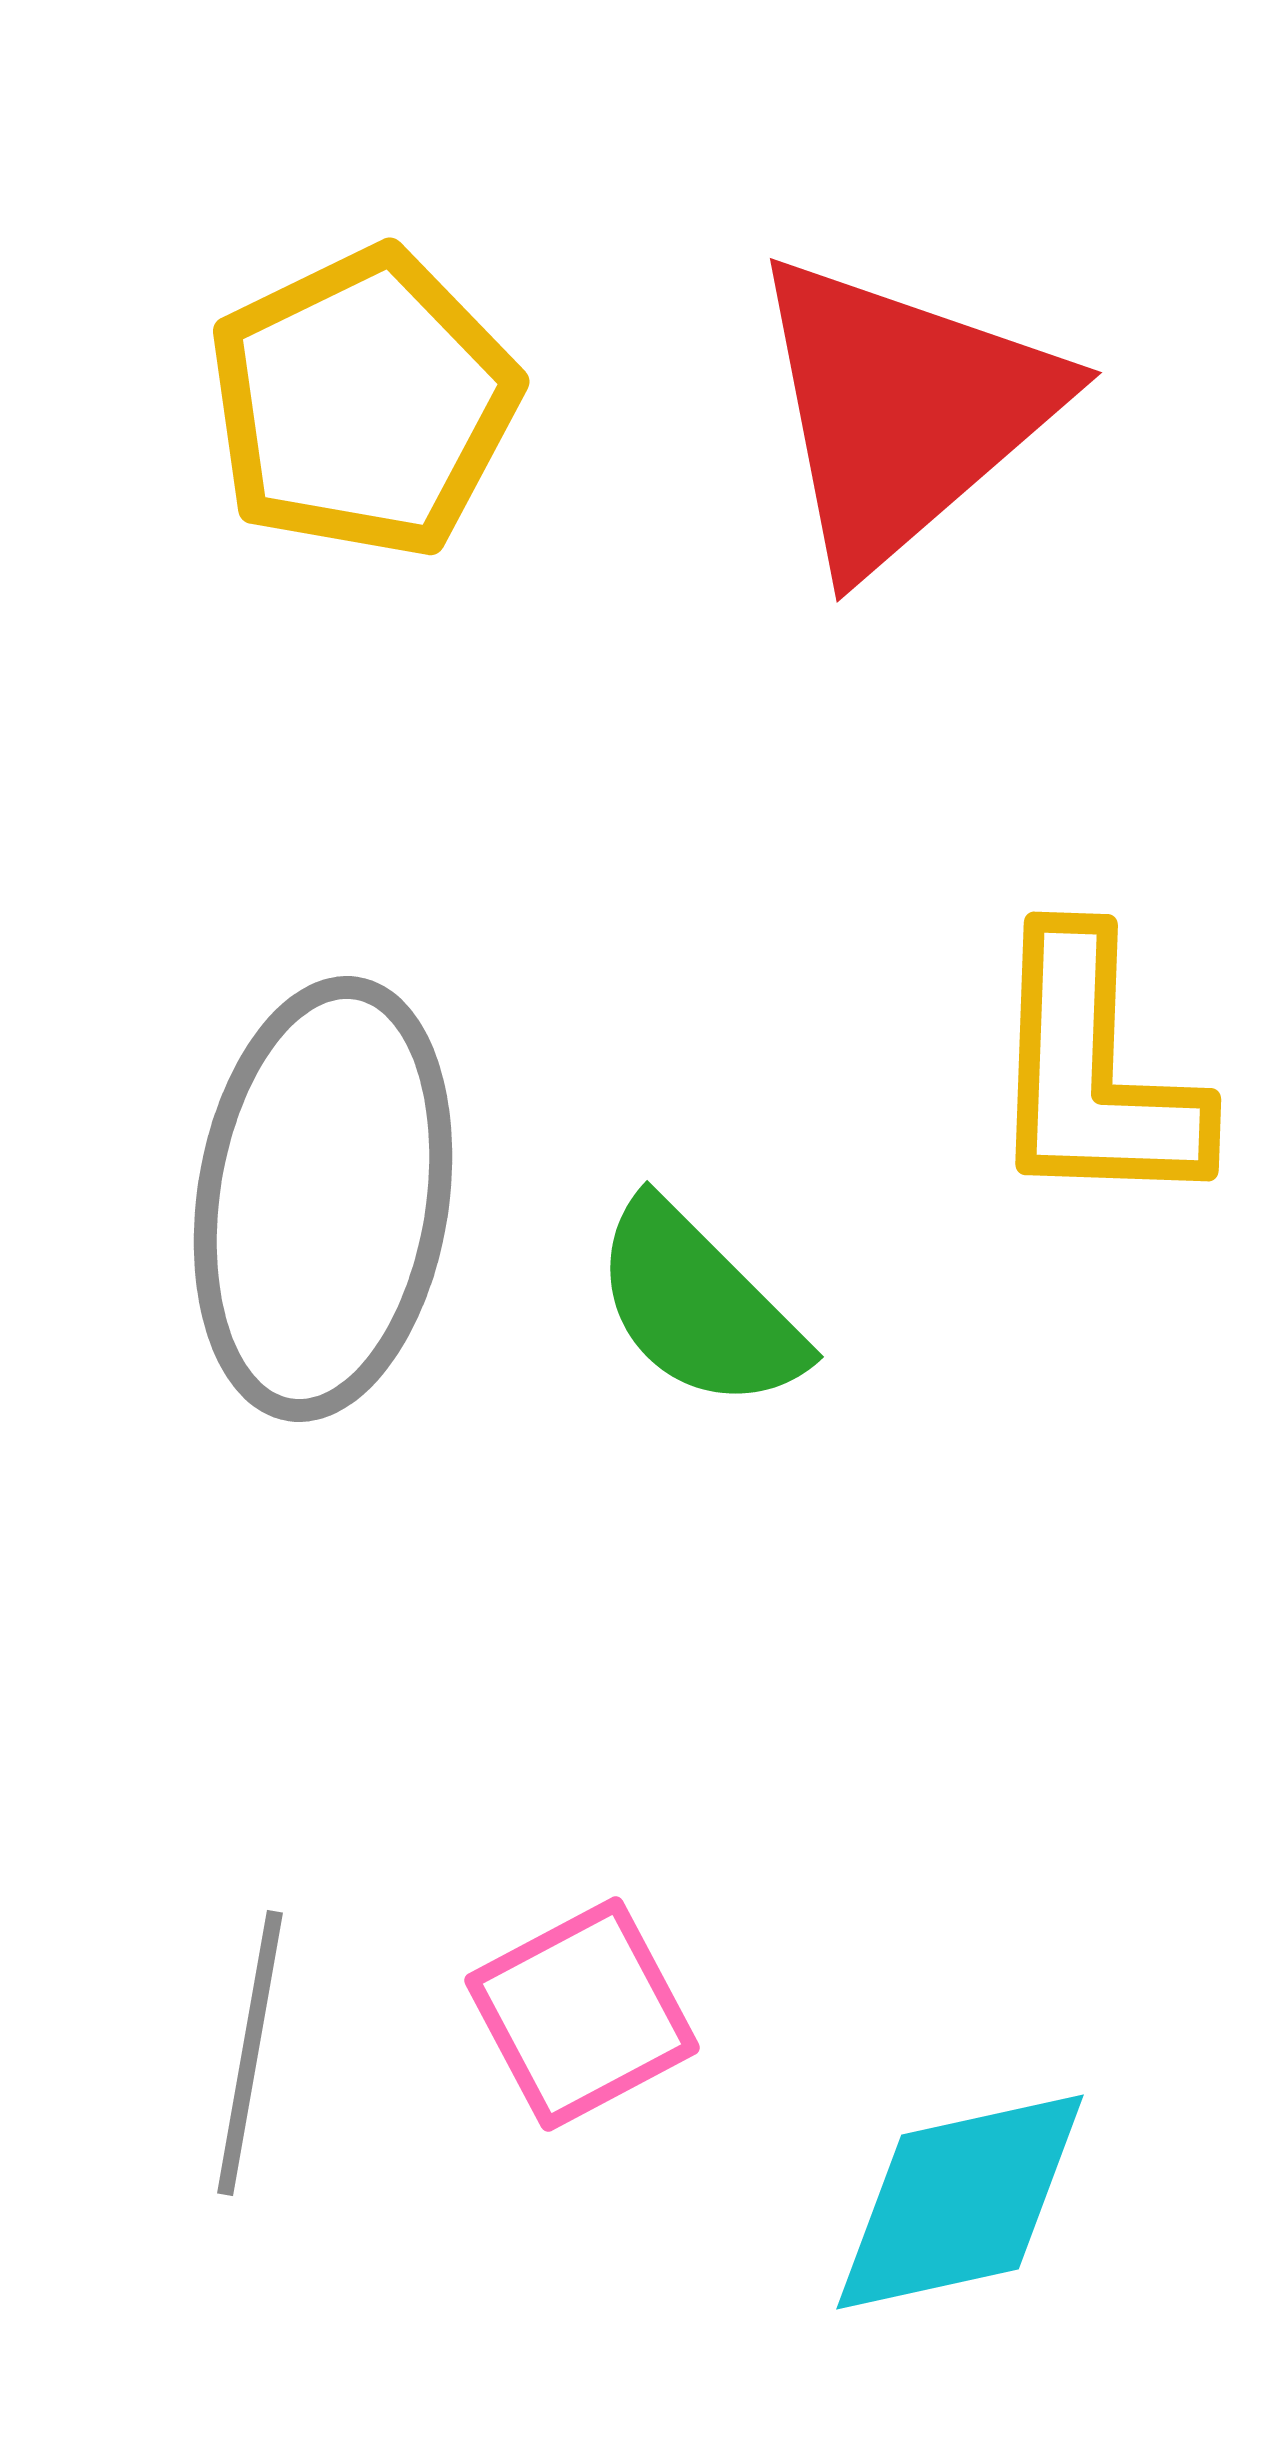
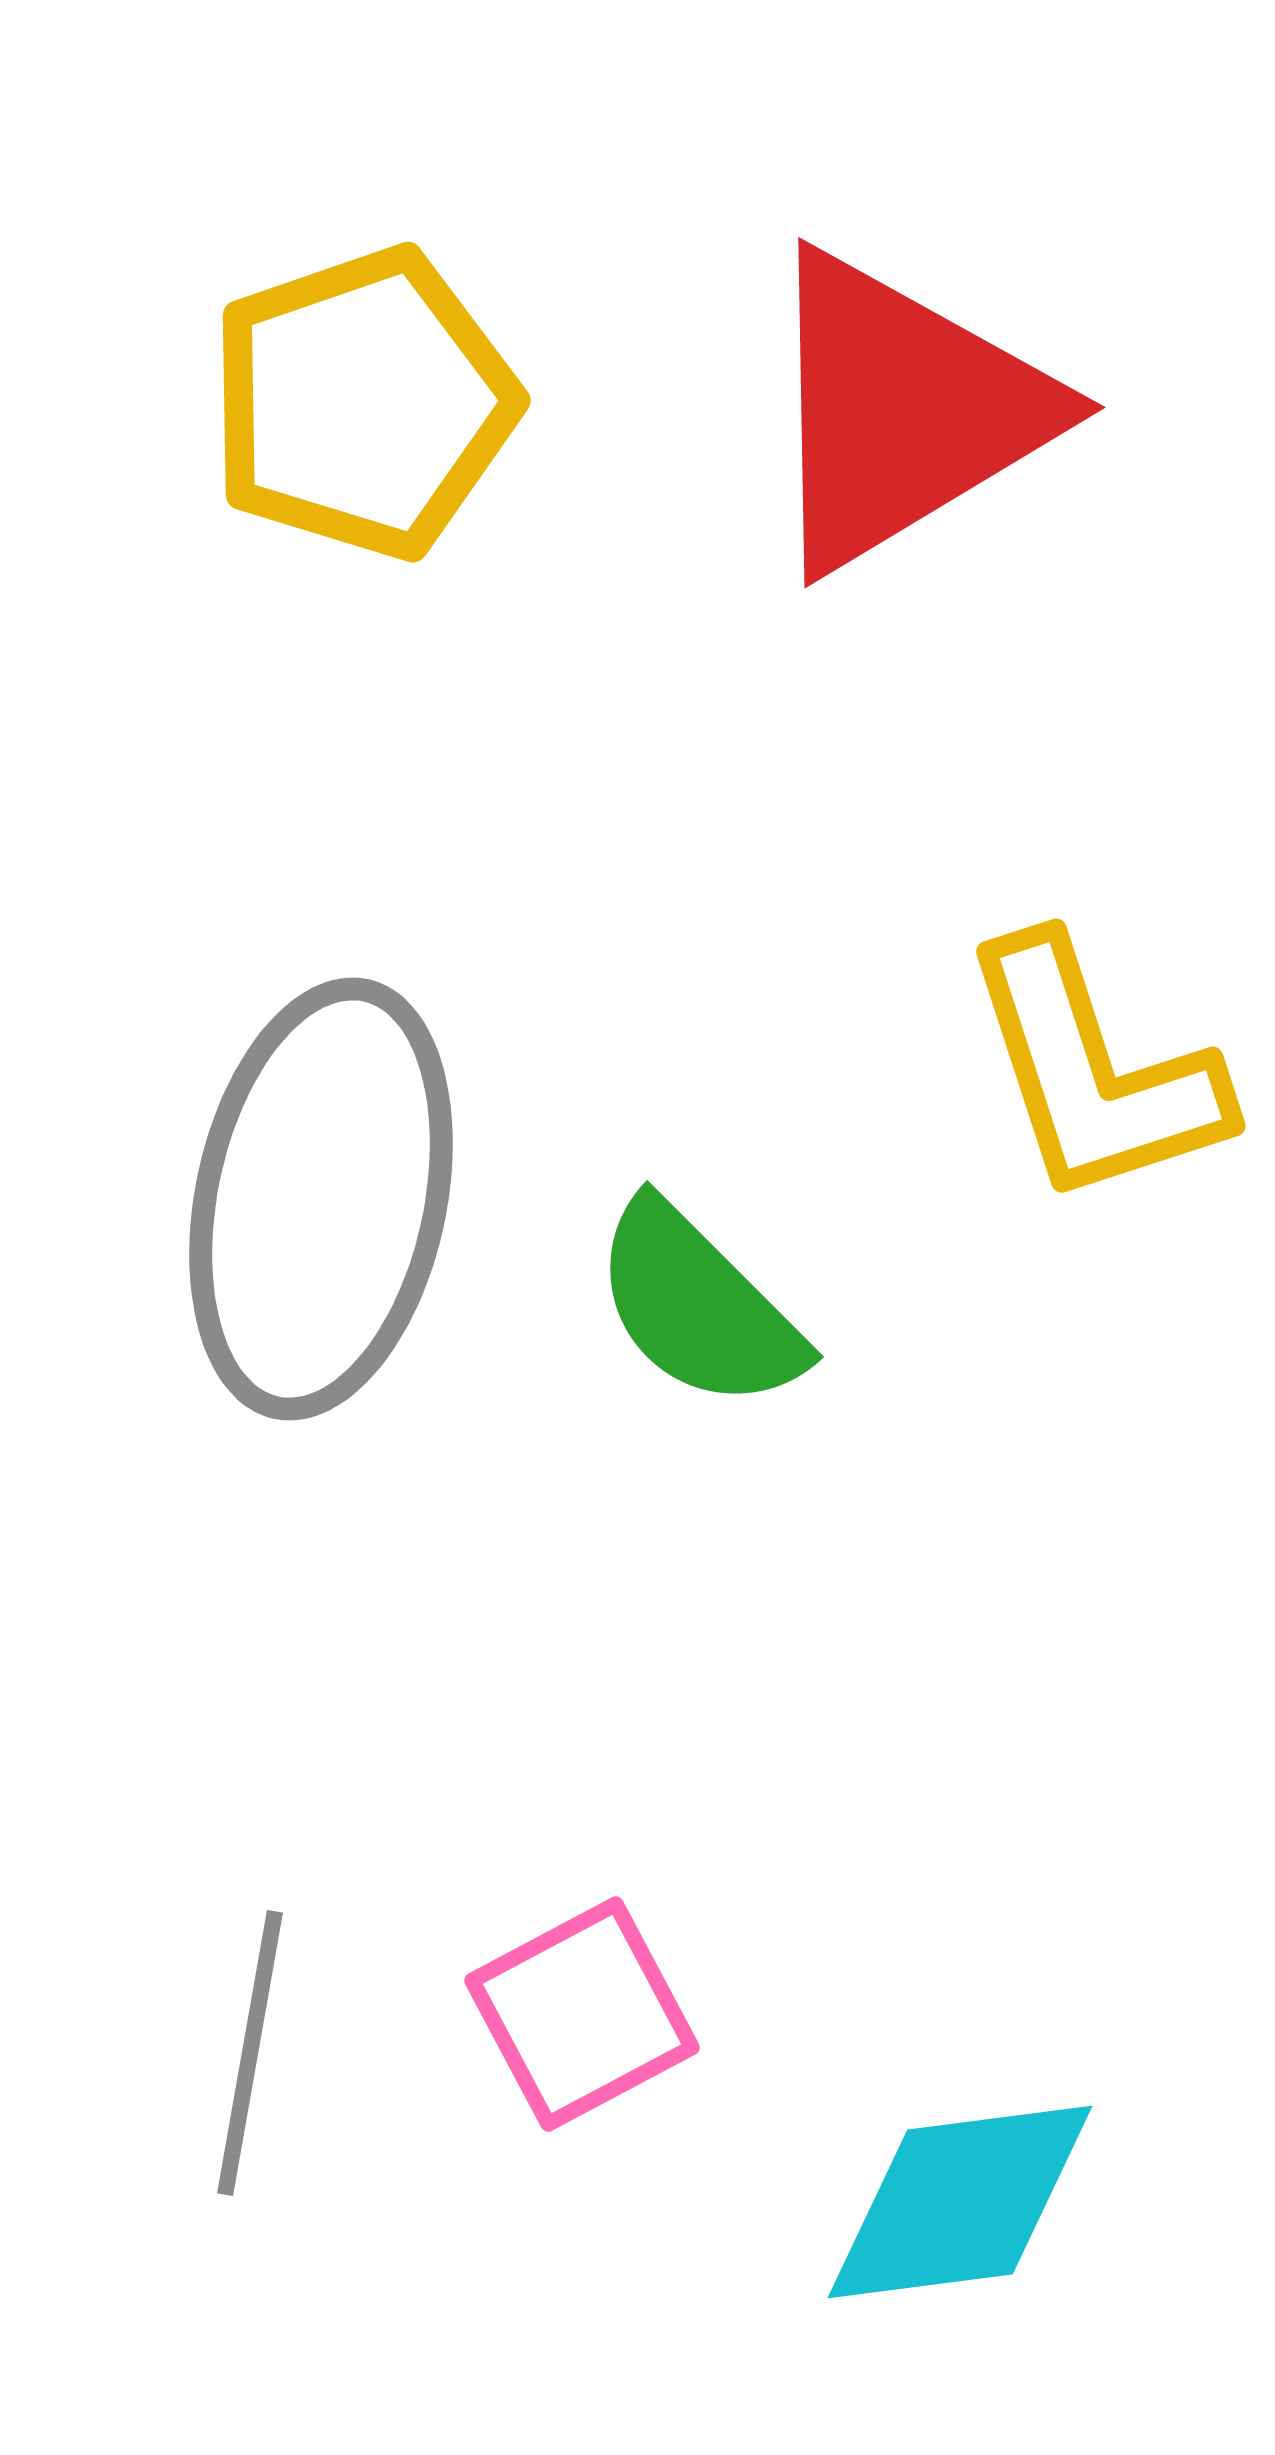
yellow pentagon: rotated 7 degrees clockwise
red triangle: rotated 10 degrees clockwise
yellow L-shape: rotated 20 degrees counterclockwise
gray ellipse: moved 2 px left; rotated 3 degrees clockwise
cyan diamond: rotated 5 degrees clockwise
